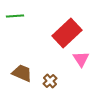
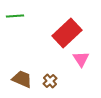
brown trapezoid: moved 6 px down
